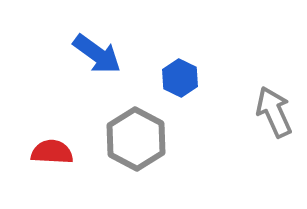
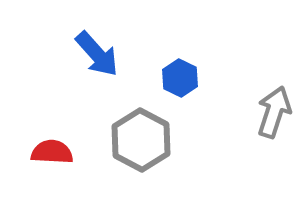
blue arrow: rotated 12 degrees clockwise
gray arrow: rotated 42 degrees clockwise
gray hexagon: moved 5 px right, 1 px down
